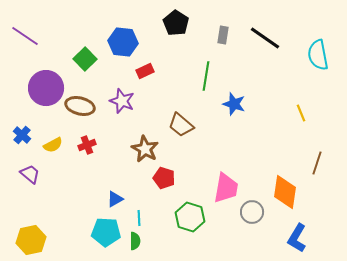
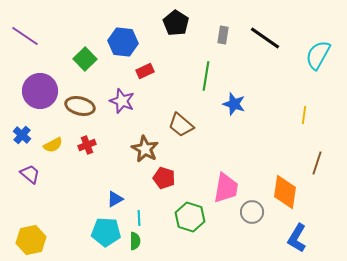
cyan semicircle: rotated 40 degrees clockwise
purple circle: moved 6 px left, 3 px down
yellow line: moved 3 px right, 2 px down; rotated 30 degrees clockwise
